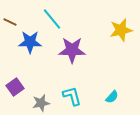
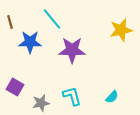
brown line: rotated 48 degrees clockwise
purple square: rotated 24 degrees counterclockwise
